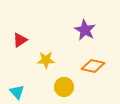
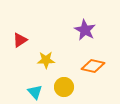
cyan triangle: moved 18 px right
